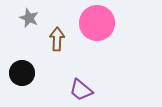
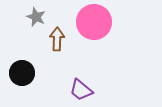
gray star: moved 7 px right, 1 px up
pink circle: moved 3 px left, 1 px up
